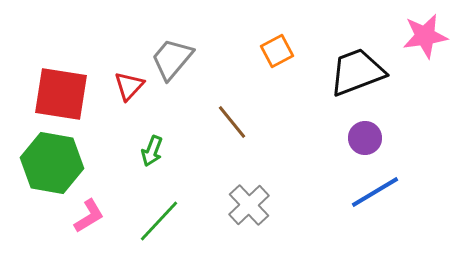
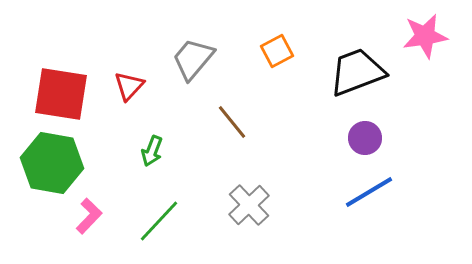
gray trapezoid: moved 21 px right
blue line: moved 6 px left
pink L-shape: rotated 15 degrees counterclockwise
